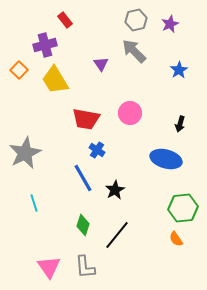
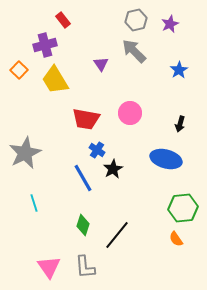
red rectangle: moved 2 px left
black star: moved 2 px left, 21 px up
